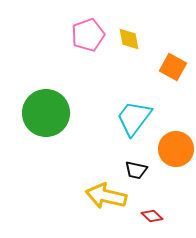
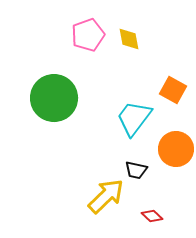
orange square: moved 23 px down
green circle: moved 8 px right, 15 px up
yellow arrow: rotated 123 degrees clockwise
